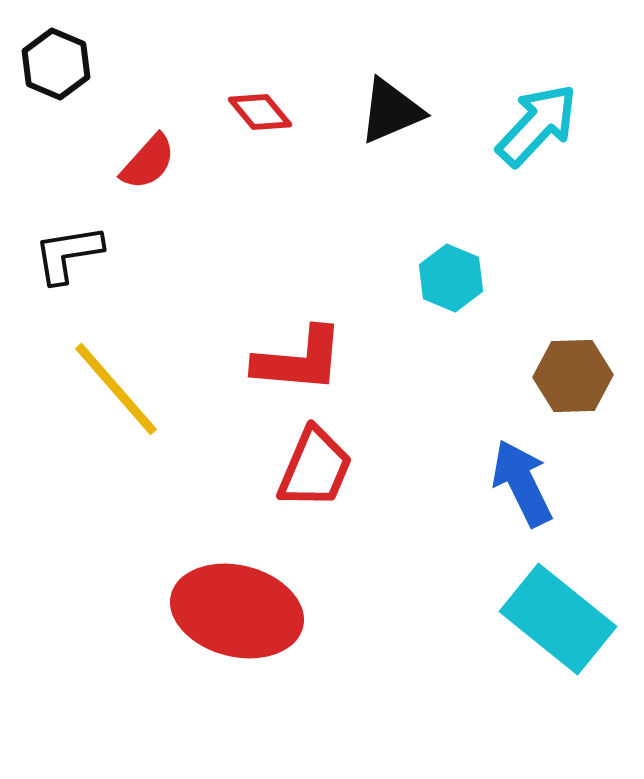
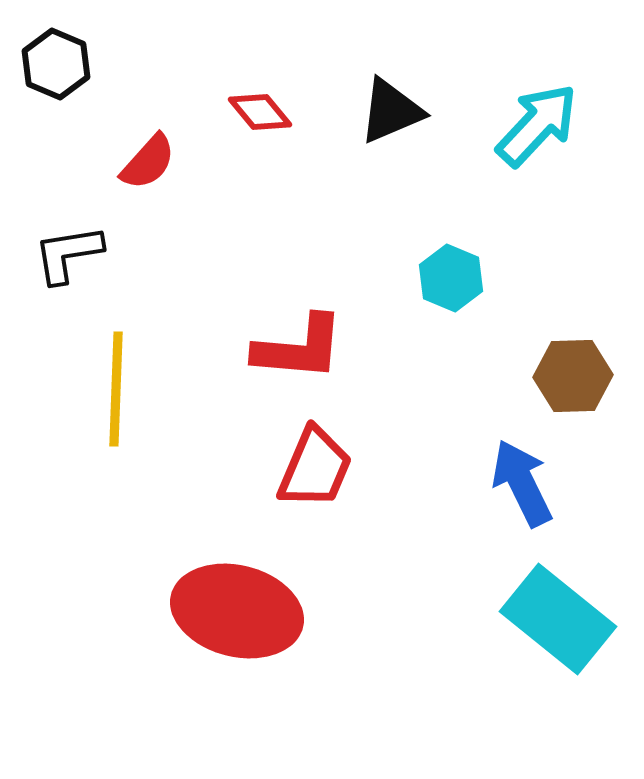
red L-shape: moved 12 px up
yellow line: rotated 43 degrees clockwise
